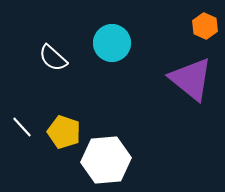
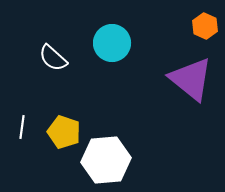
white line: rotated 50 degrees clockwise
